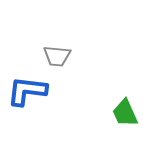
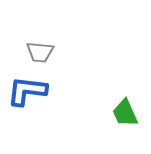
gray trapezoid: moved 17 px left, 4 px up
